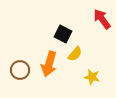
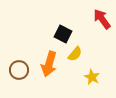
brown circle: moved 1 px left
yellow star: rotated 14 degrees clockwise
